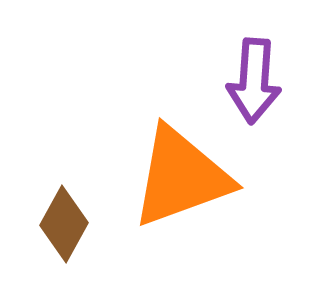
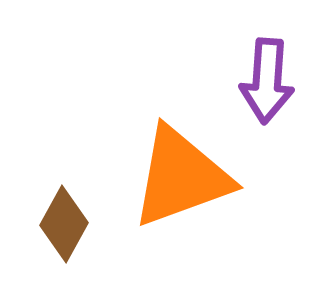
purple arrow: moved 13 px right
